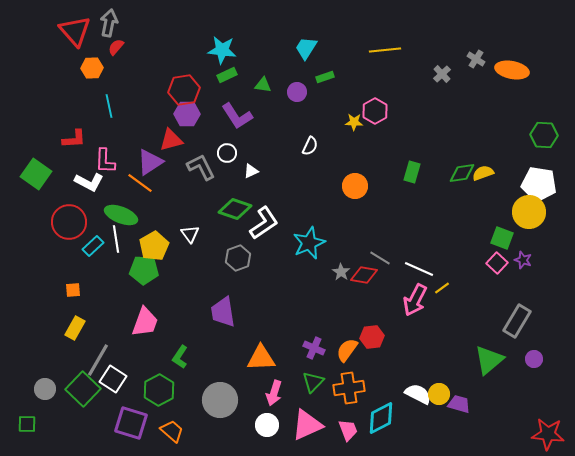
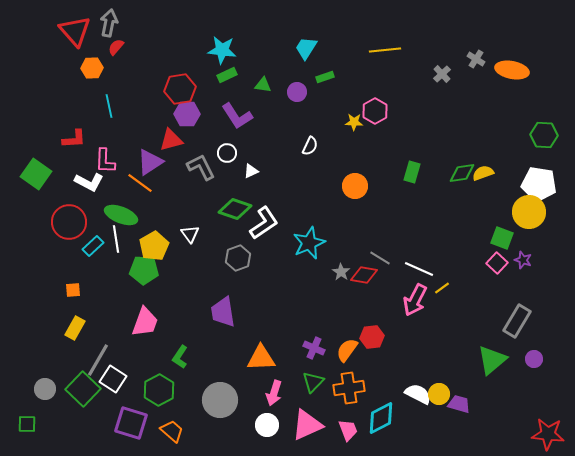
red hexagon at (184, 90): moved 4 px left, 1 px up
green triangle at (489, 360): moved 3 px right
